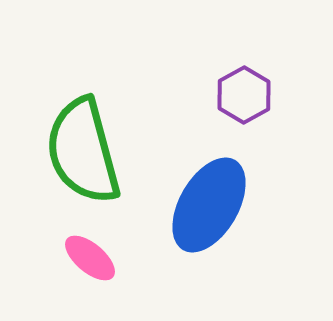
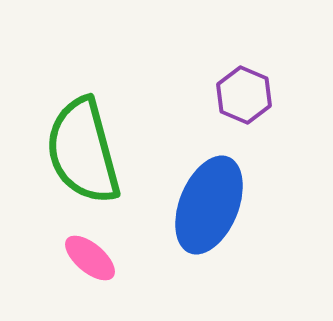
purple hexagon: rotated 8 degrees counterclockwise
blue ellipse: rotated 8 degrees counterclockwise
